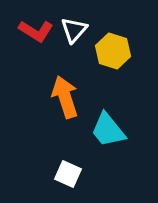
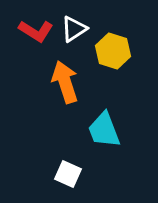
white triangle: moved 1 px up; rotated 16 degrees clockwise
orange arrow: moved 15 px up
cyan trapezoid: moved 4 px left; rotated 18 degrees clockwise
